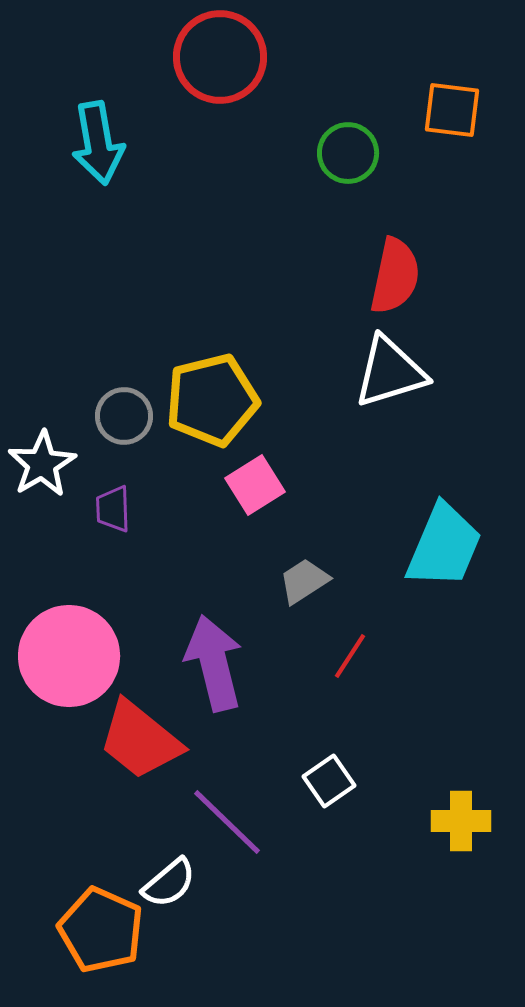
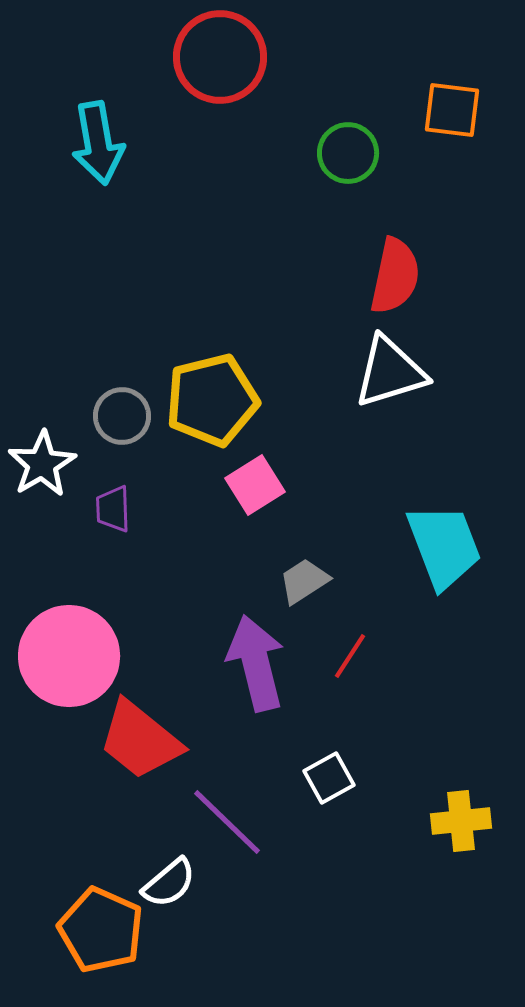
gray circle: moved 2 px left
cyan trapezoid: rotated 44 degrees counterclockwise
purple arrow: moved 42 px right
white square: moved 3 px up; rotated 6 degrees clockwise
yellow cross: rotated 6 degrees counterclockwise
